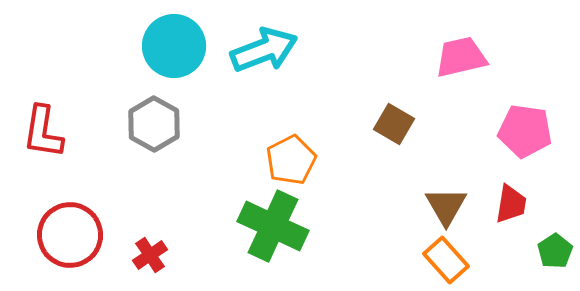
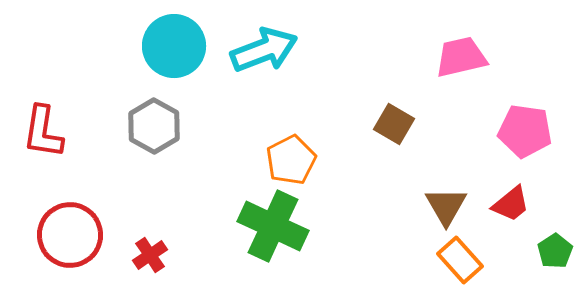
gray hexagon: moved 2 px down
red trapezoid: rotated 42 degrees clockwise
orange rectangle: moved 14 px right
